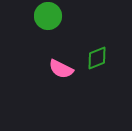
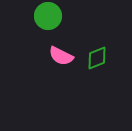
pink semicircle: moved 13 px up
